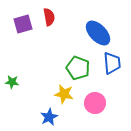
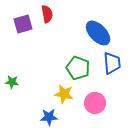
red semicircle: moved 2 px left, 3 px up
blue star: rotated 24 degrees clockwise
